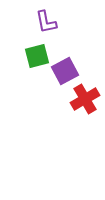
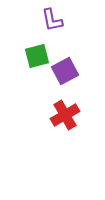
purple L-shape: moved 6 px right, 2 px up
red cross: moved 20 px left, 16 px down
